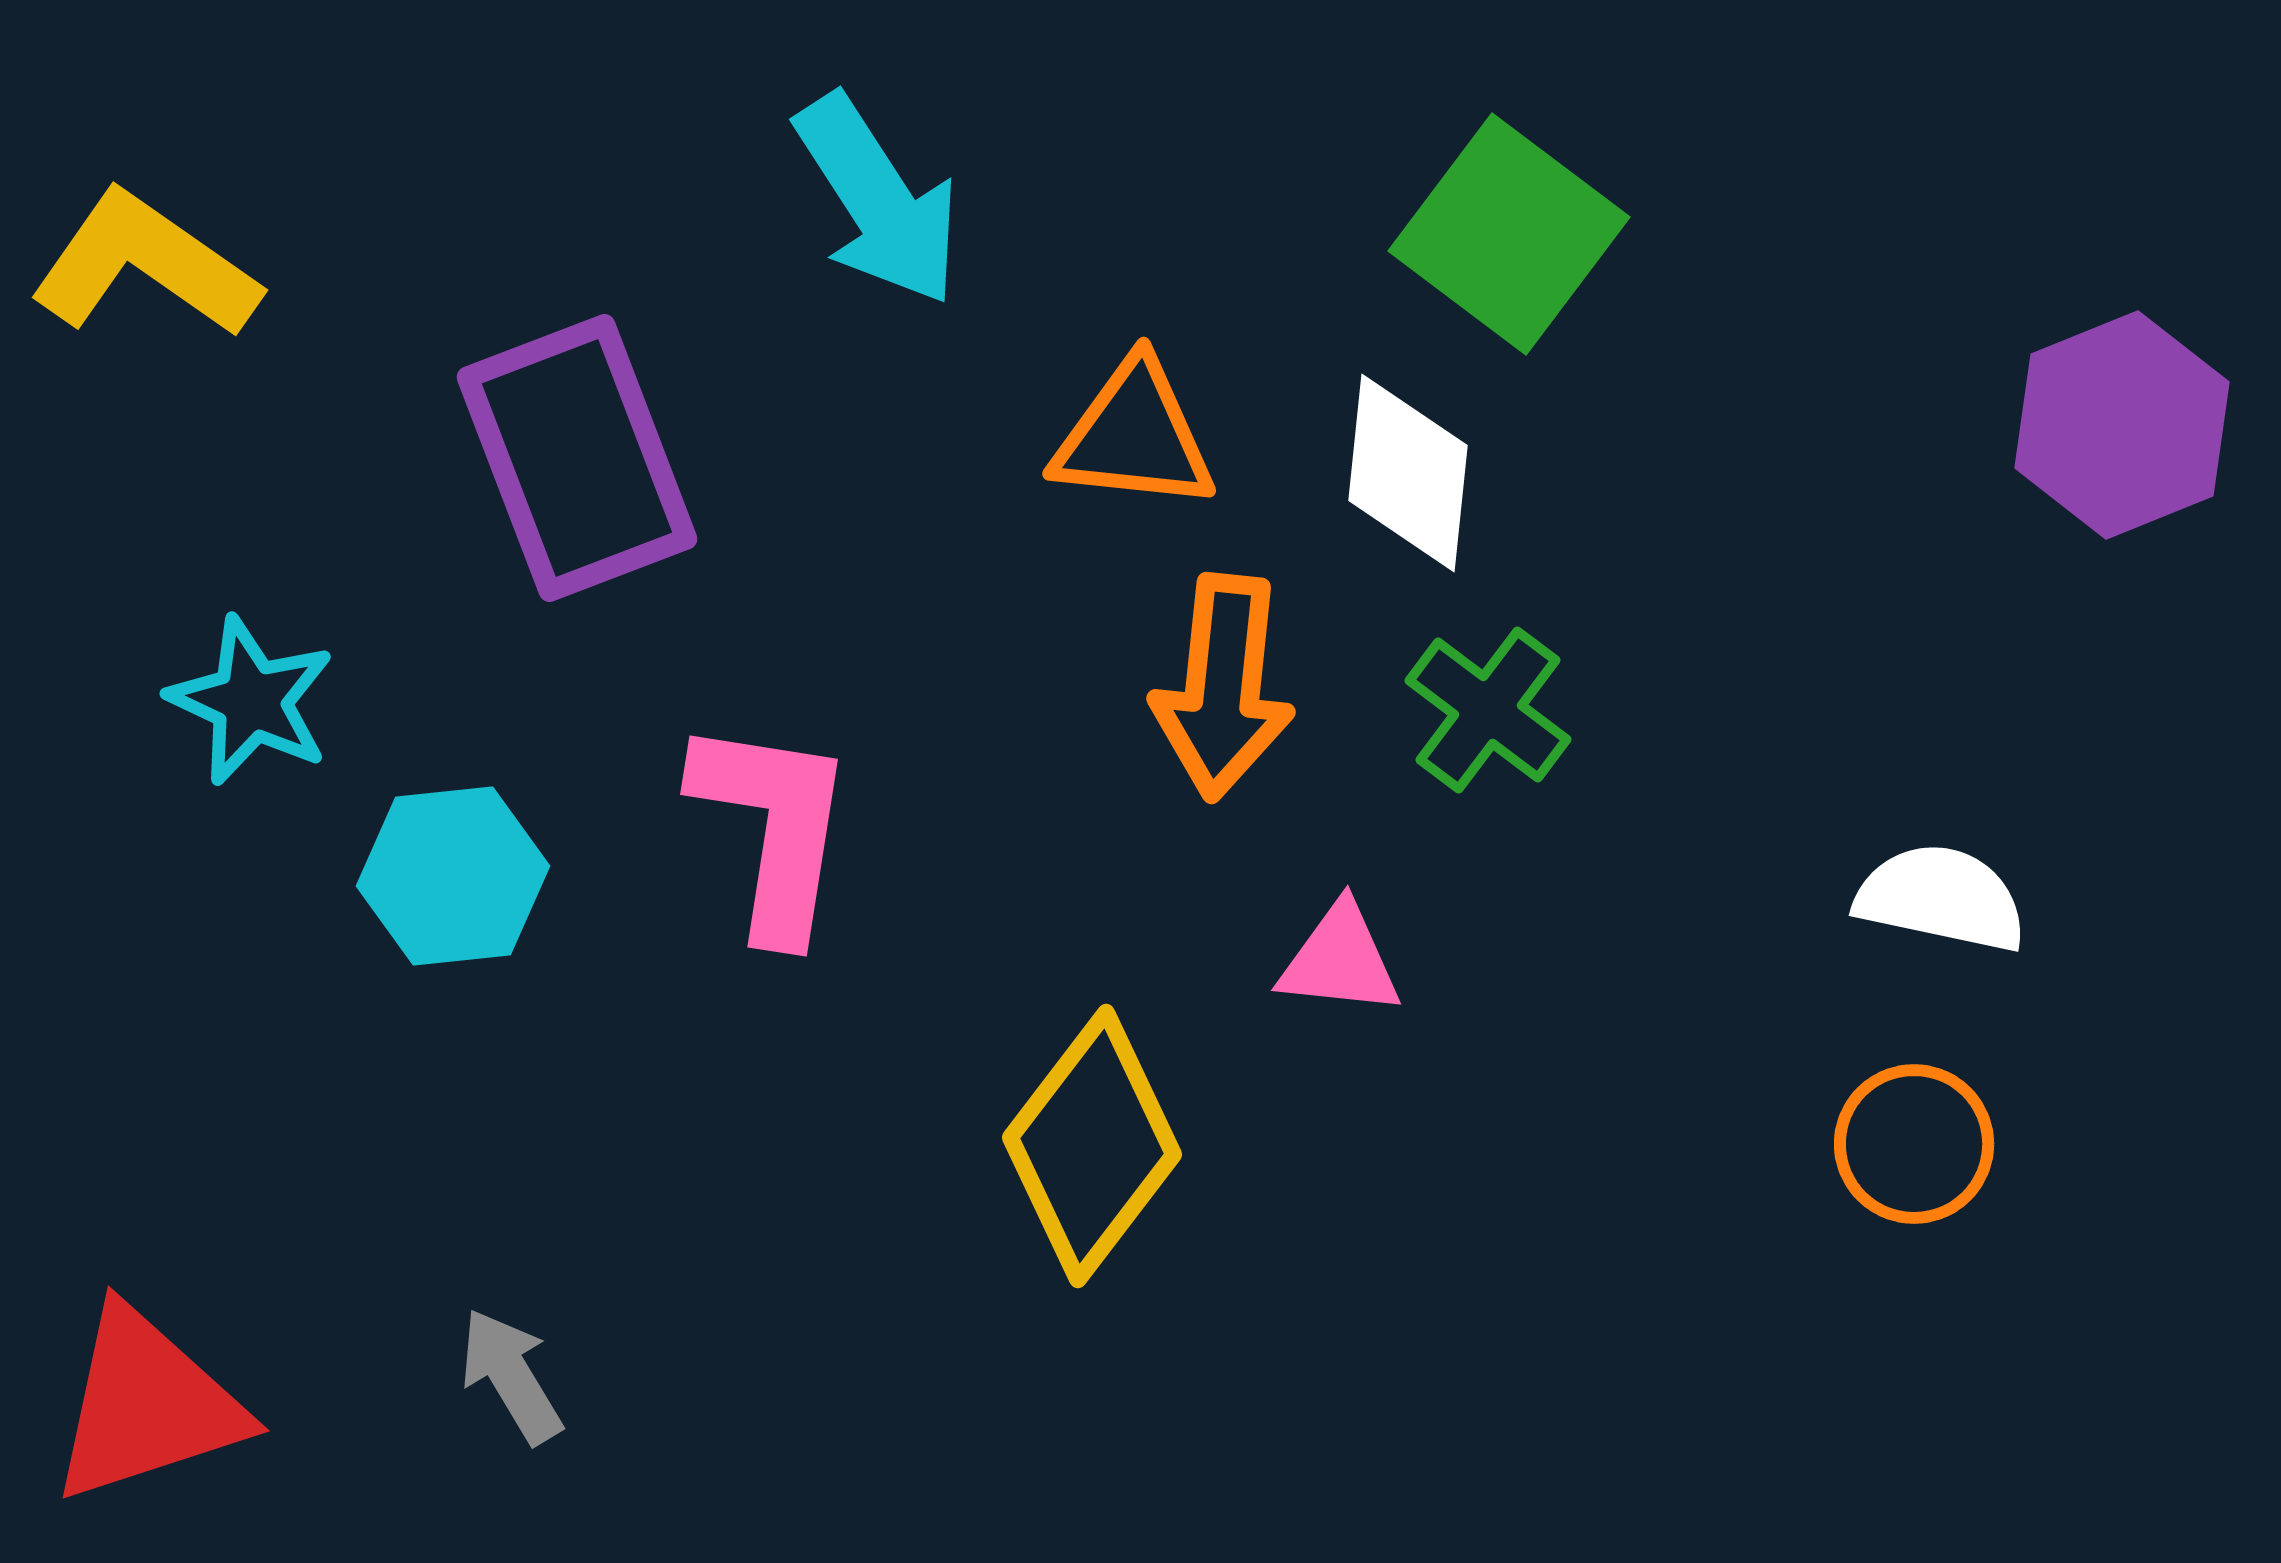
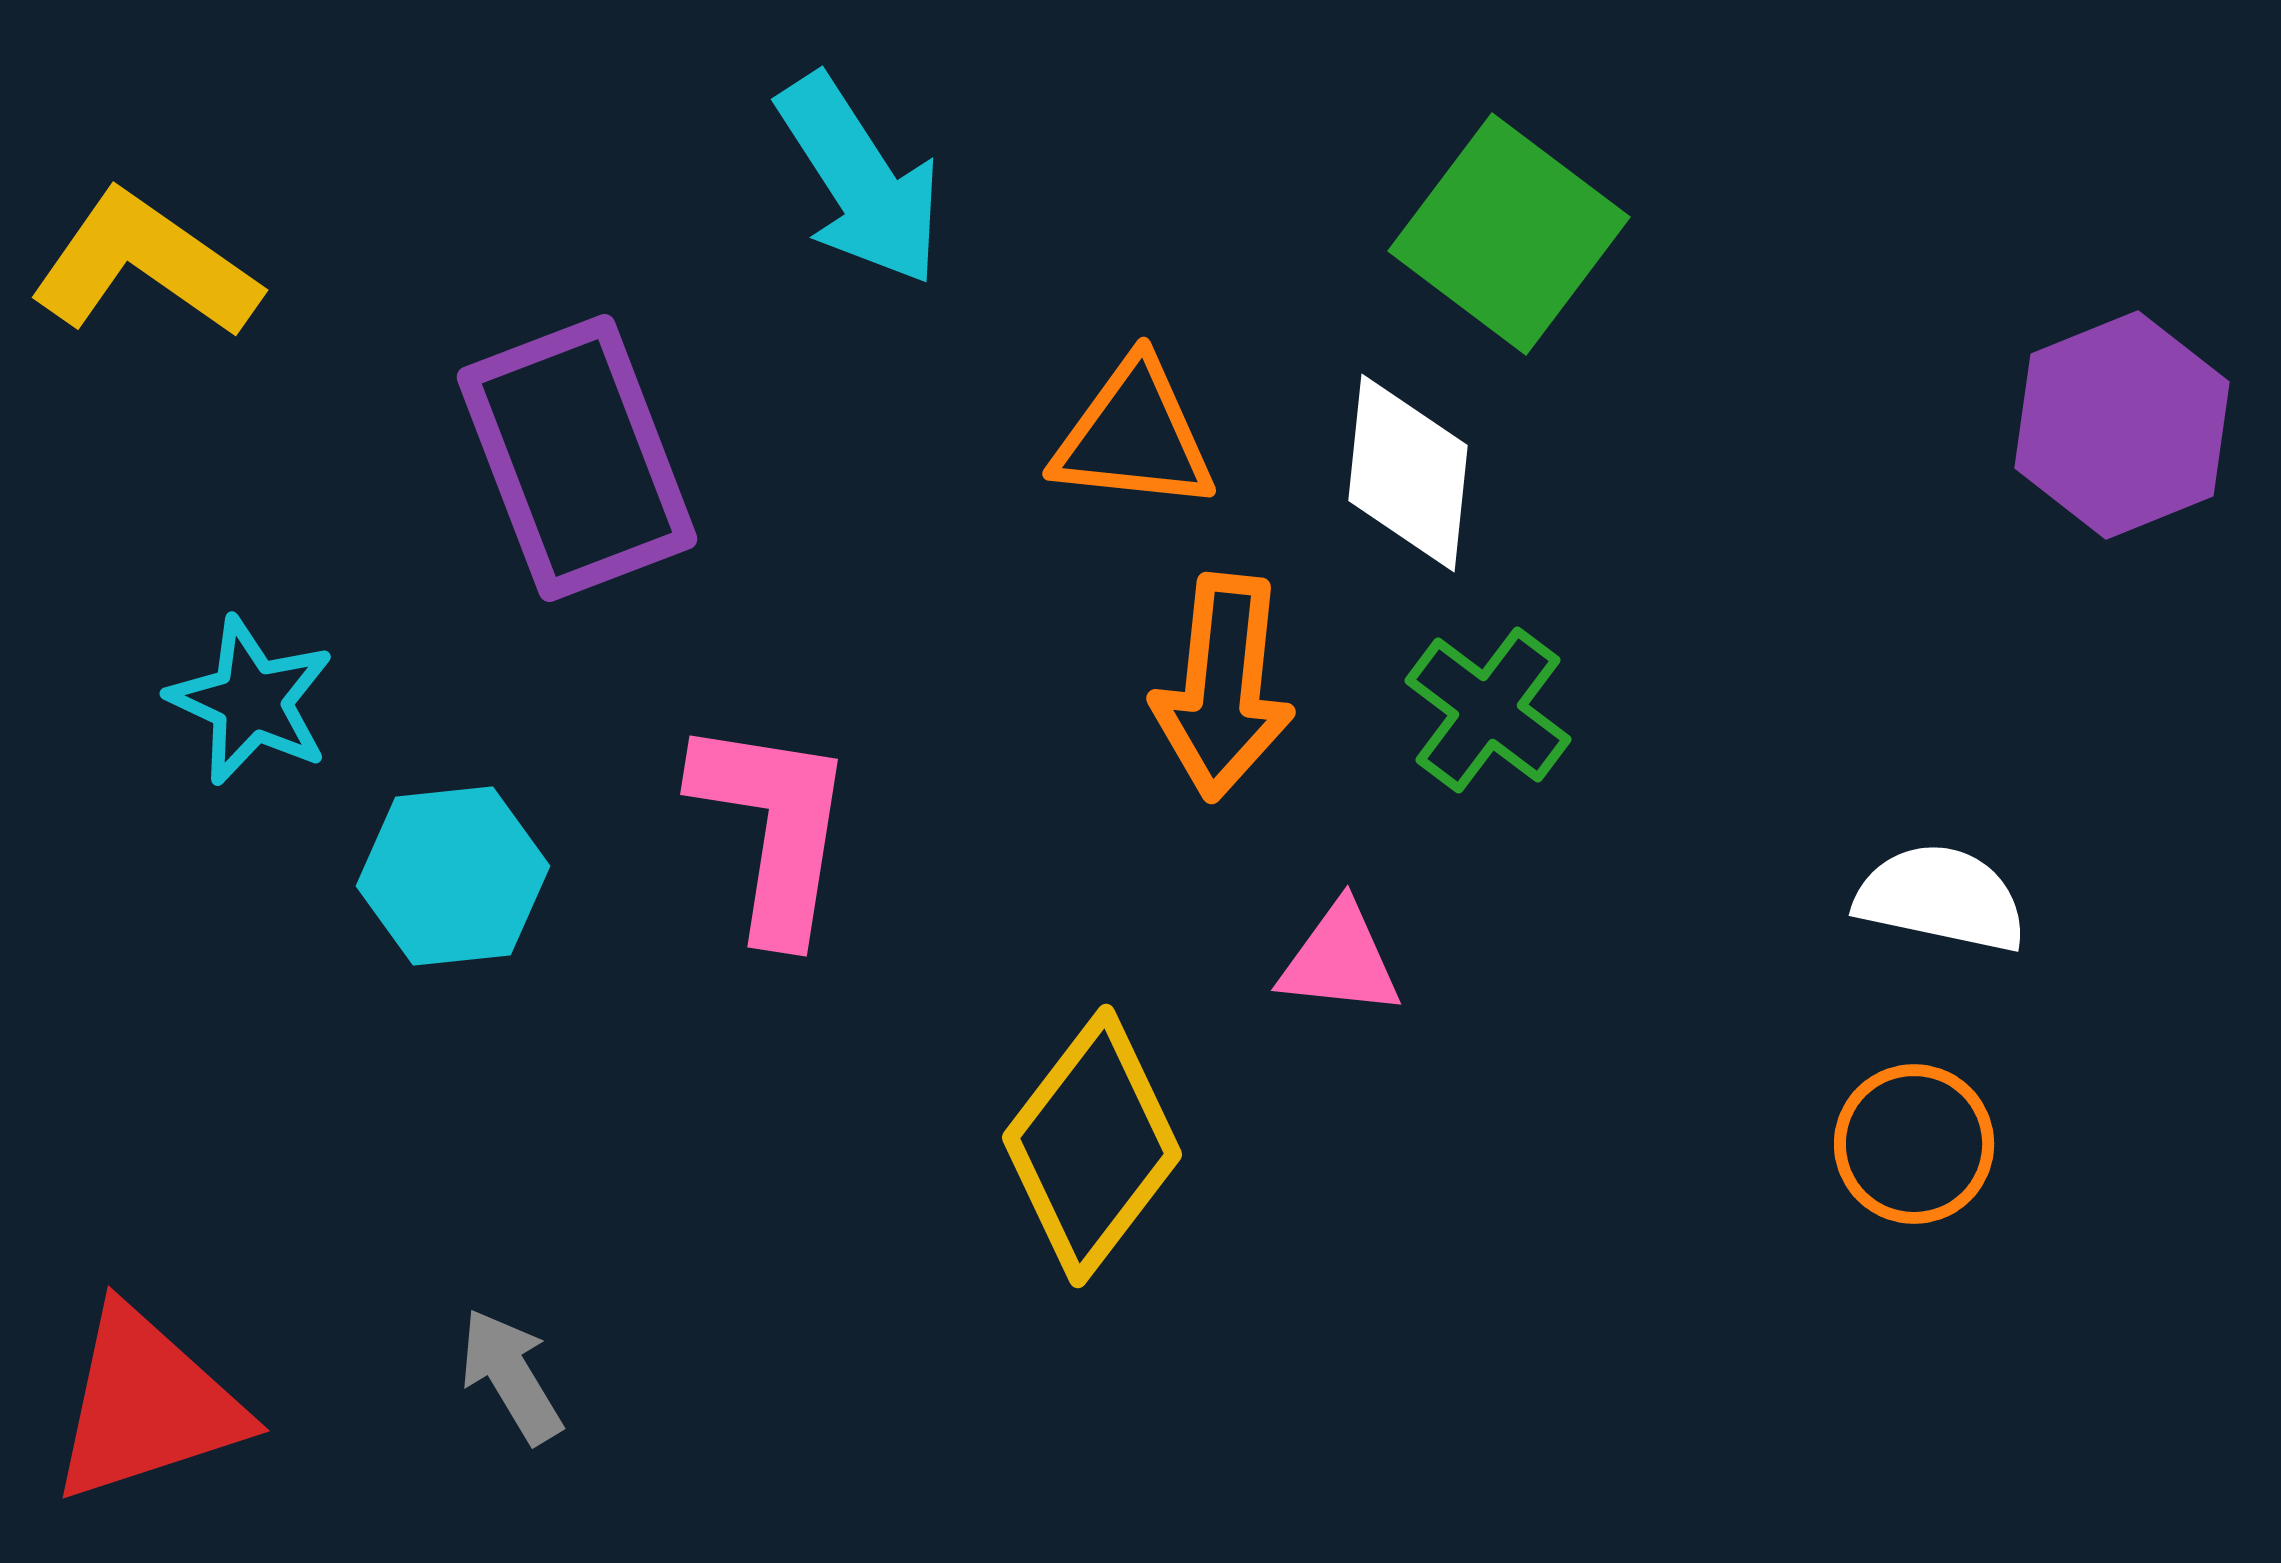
cyan arrow: moved 18 px left, 20 px up
